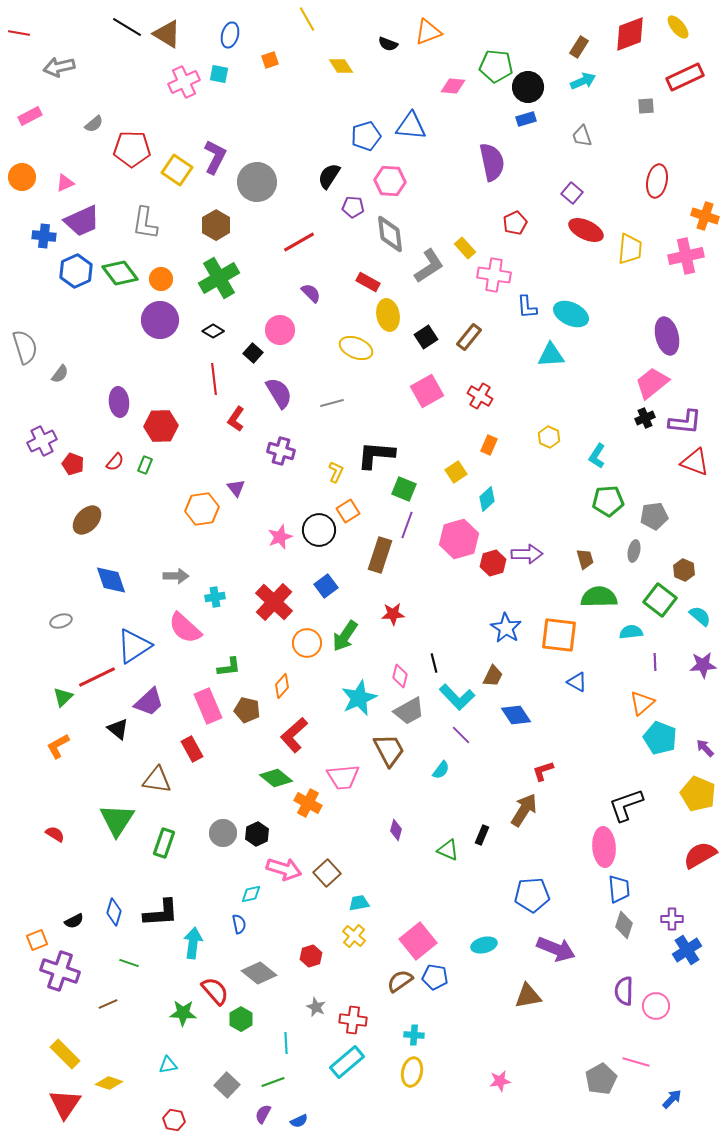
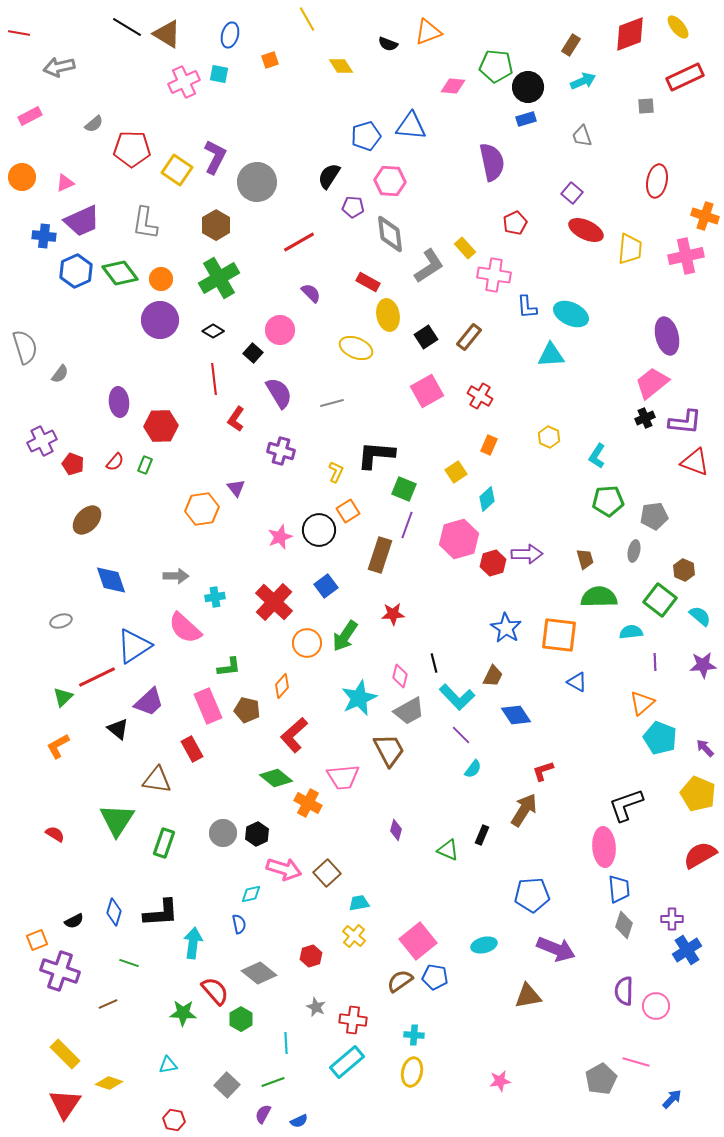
brown rectangle at (579, 47): moved 8 px left, 2 px up
cyan semicircle at (441, 770): moved 32 px right, 1 px up
